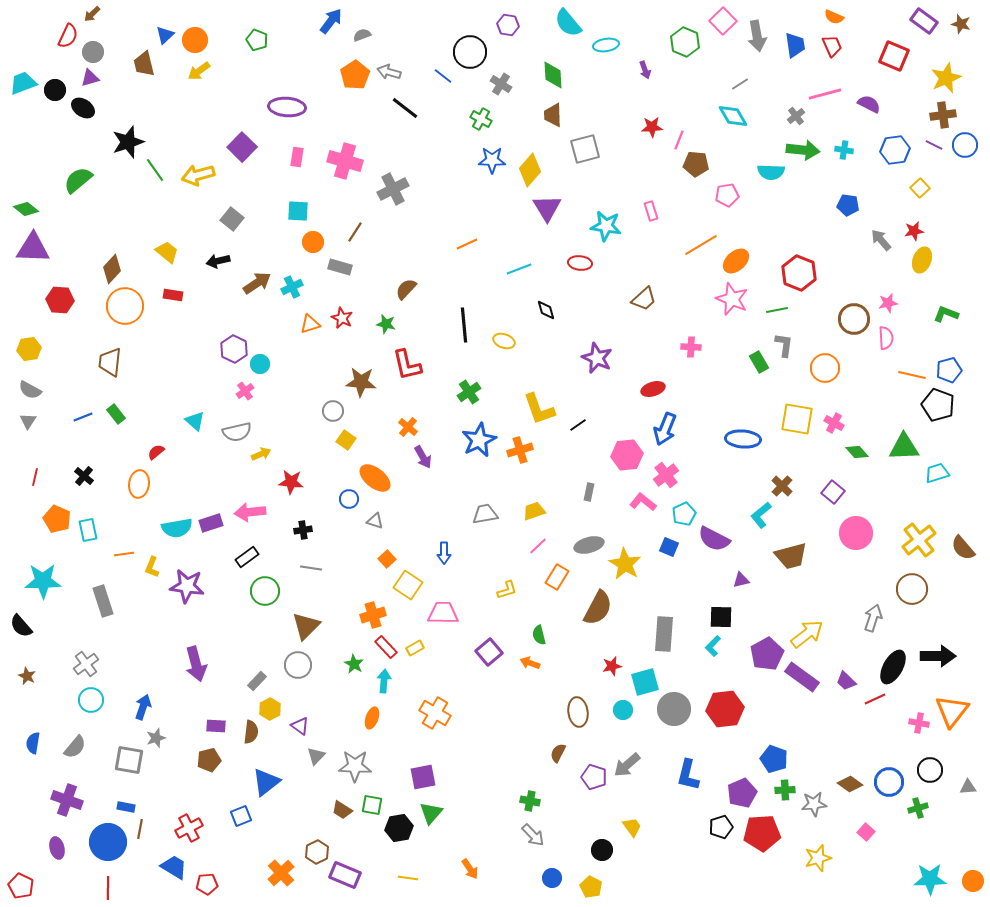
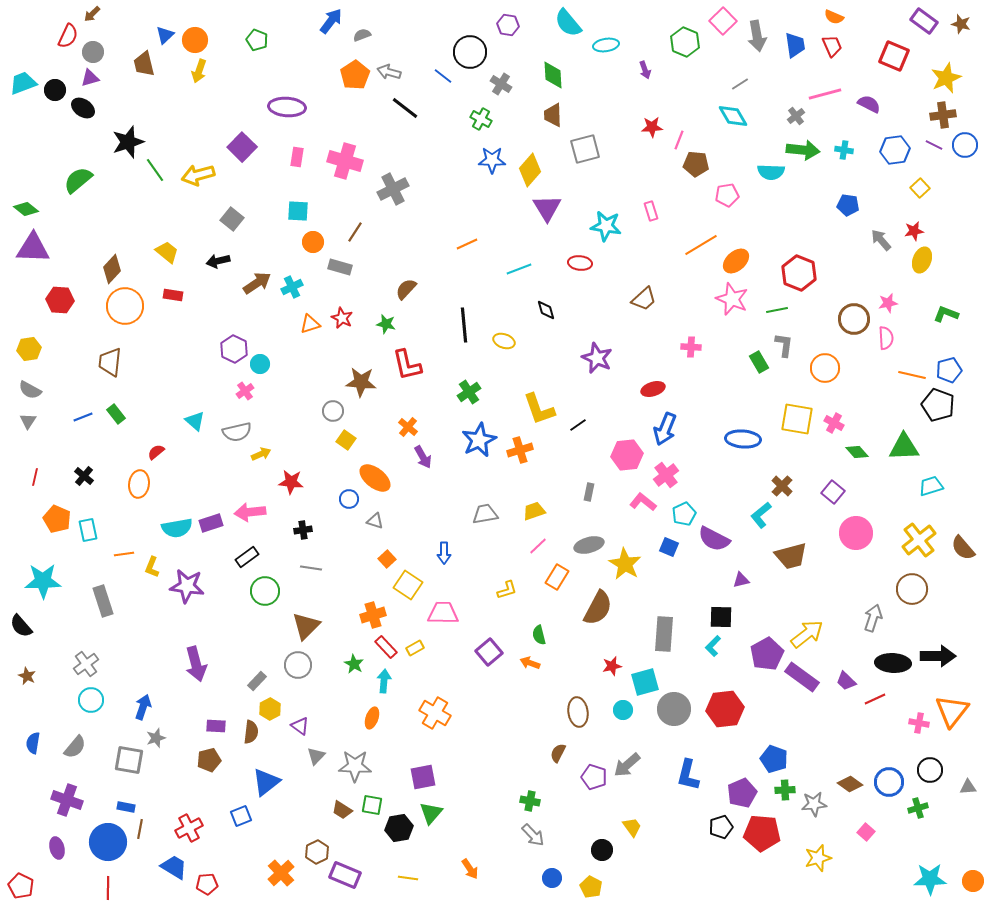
yellow arrow at (199, 71): rotated 35 degrees counterclockwise
cyan trapezoid at (937, 473): moved 6 px left, 13 px down
black ellipse at (893, 667): moved 4 px up; rotated 64 degrees clockwise
red pentagon at (762, 833): rotated 9 degrees clockwise
